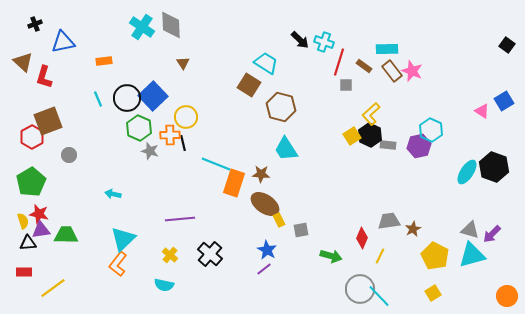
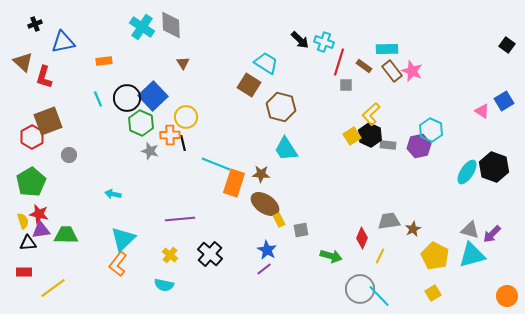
green hexagon at (139, 128): moved 2 px right, 5 px up
